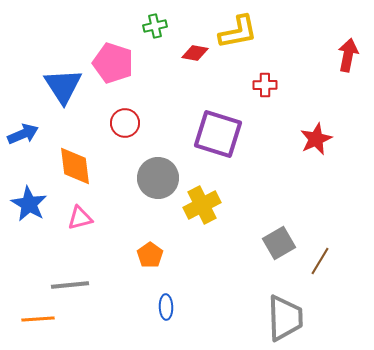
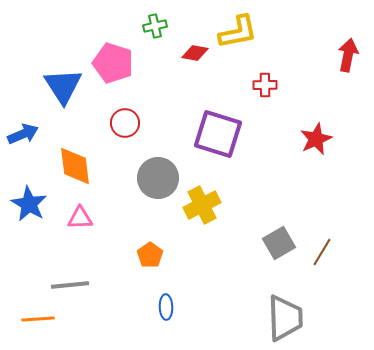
pink triangle: rotated 12 degrees clockwise
brown line: moved 2 px right, 9 px up
